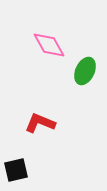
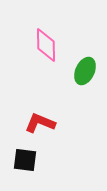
pink diamond: moved 3 px left; rotated 28 degrees clockwise
black square: moved 9 px right, 10 px up; rotated 20 degrees clockwise
